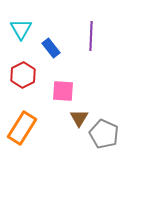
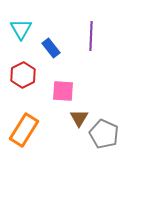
orange rectangle: moved 2 px right, 2 px down
